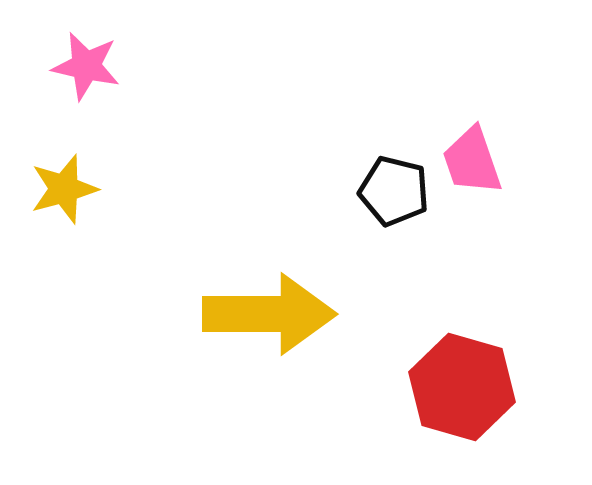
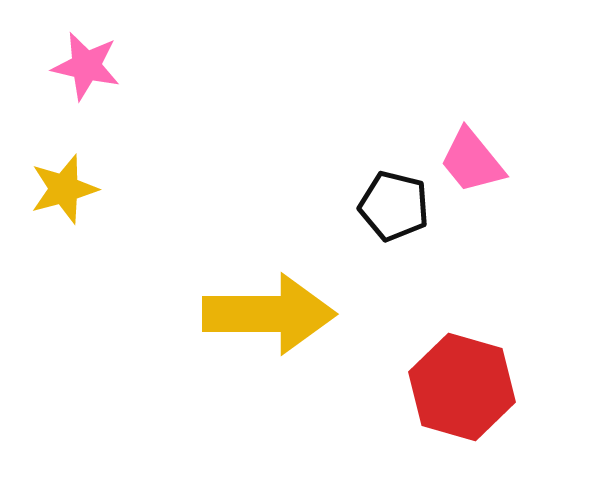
pink trapezoid: rotated 20 degrees counterclockwise
black pentagon: moved 15 px down
